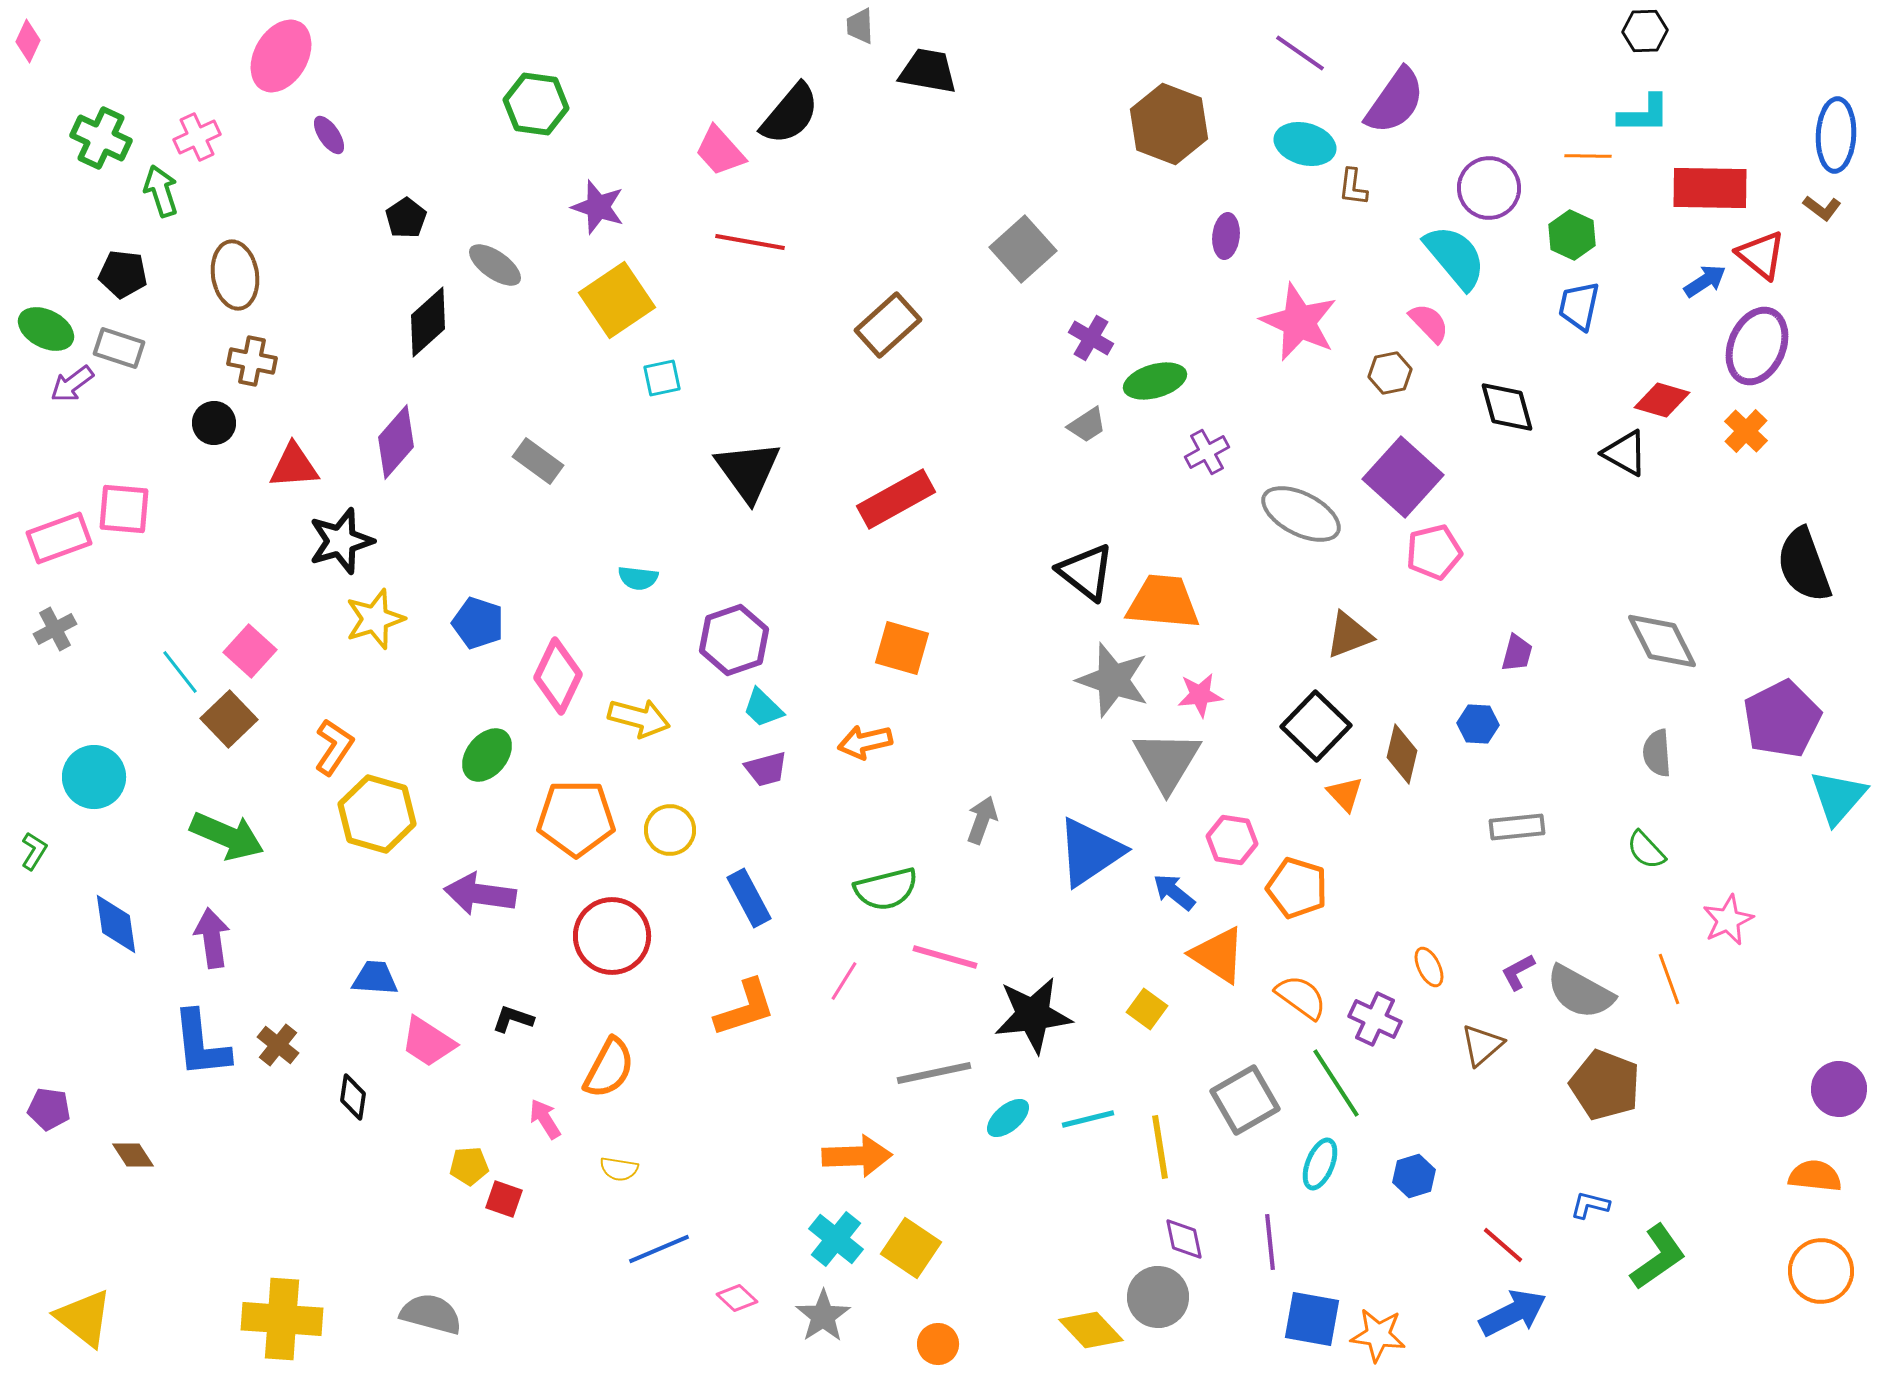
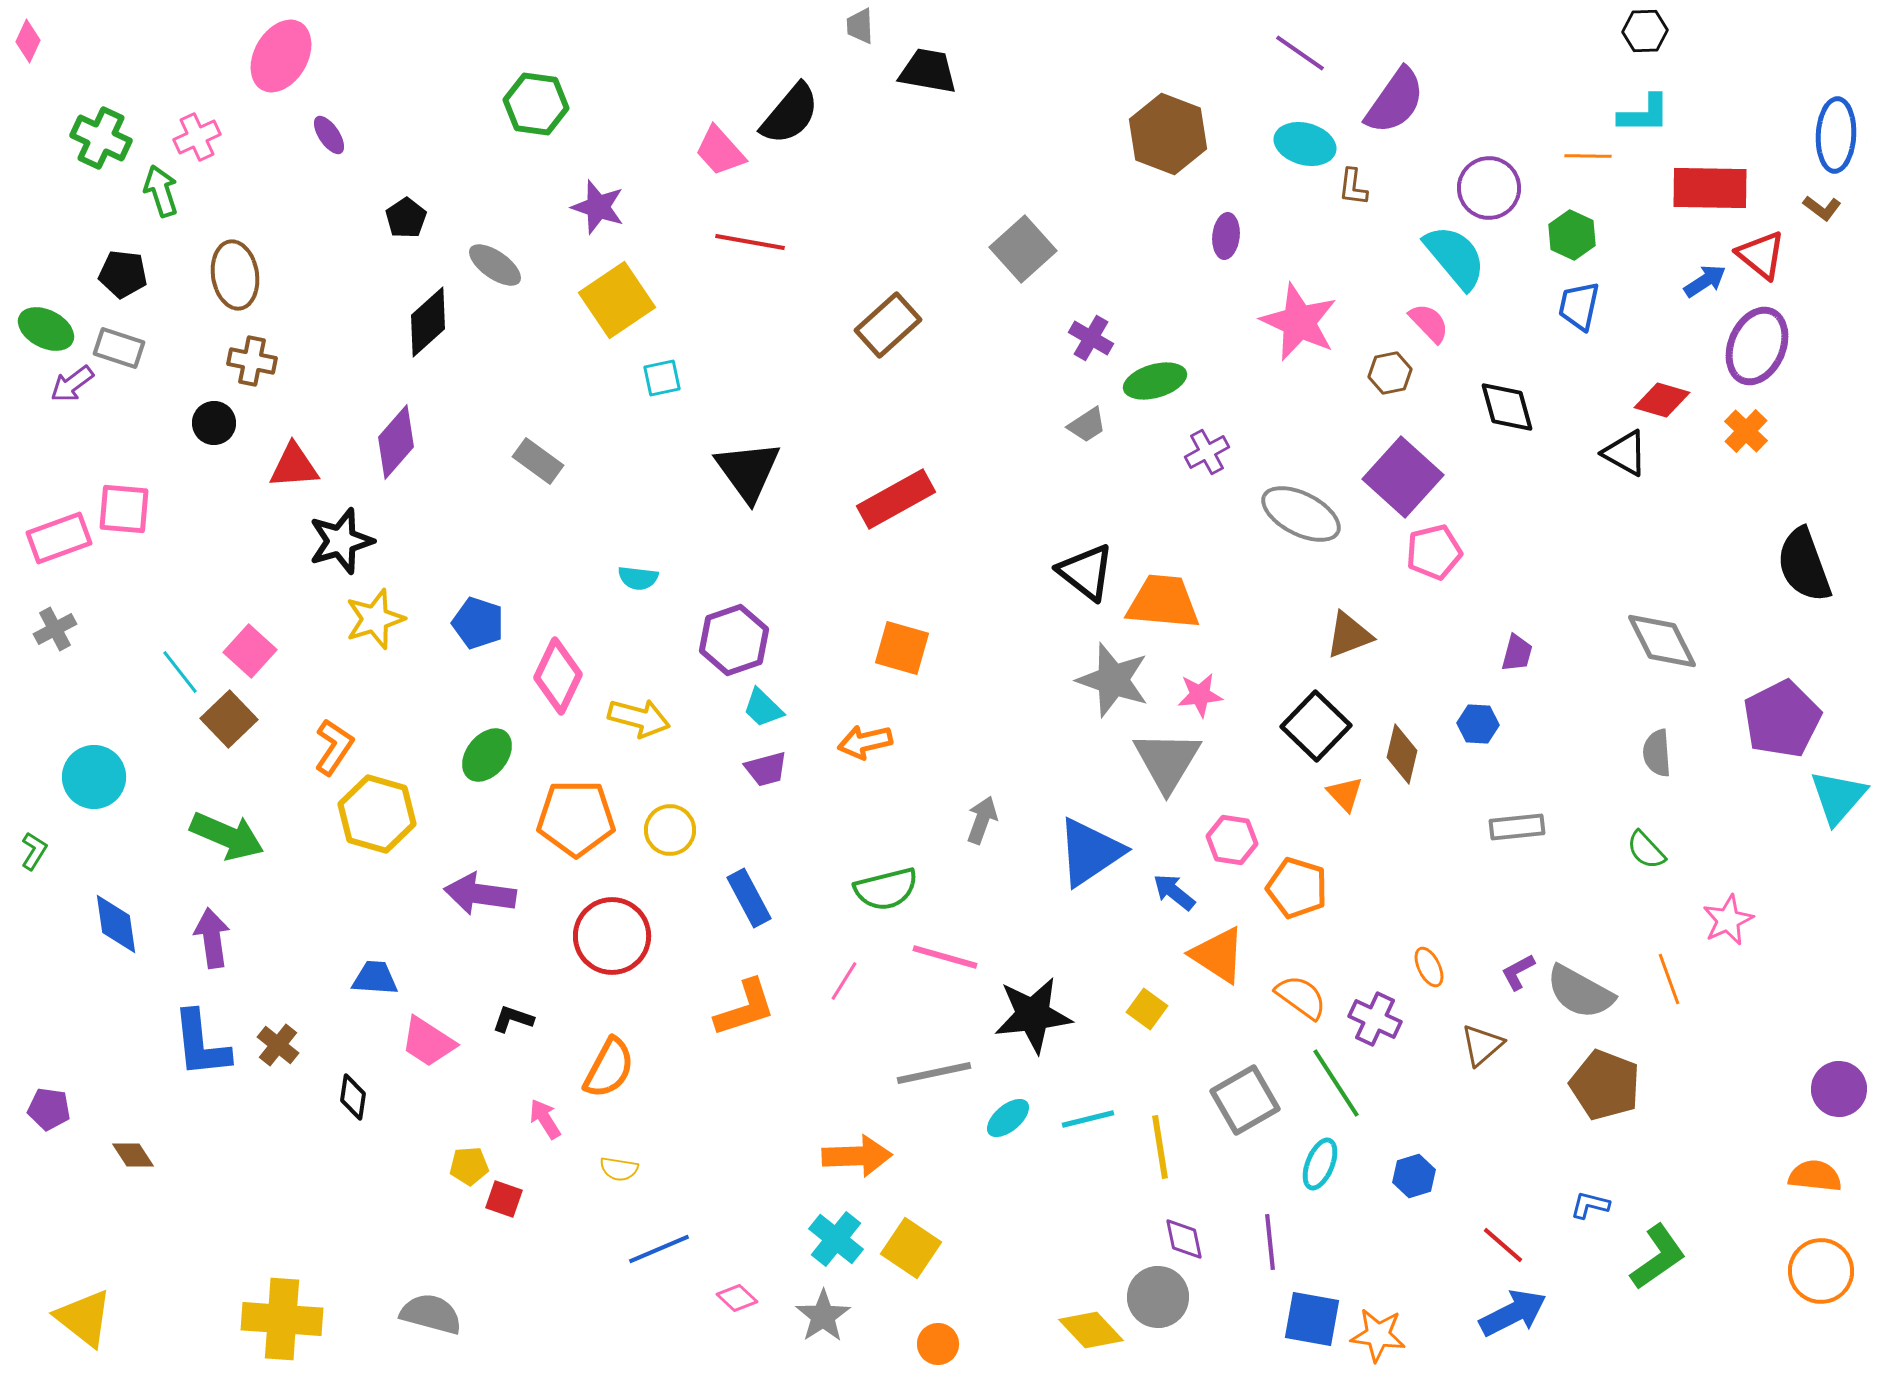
brown hexagon at (1169, 124): moved 1 px left, 10 px down
